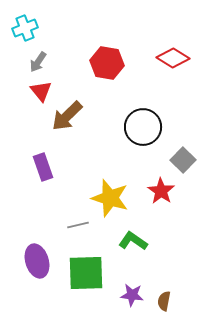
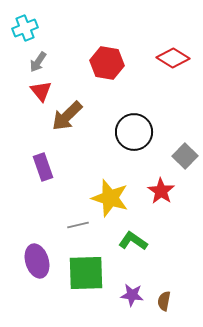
black circle: moved 9 px left, 5 px down
gray square: moved 2 px right, 4 px up
